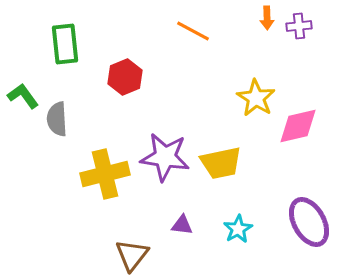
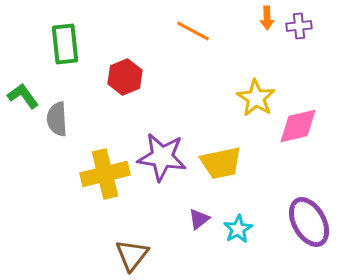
purple star: moved 3 px left
purple triangle: moved 17 px right, 6 px up; rotated 45 degrees counterclockwise
